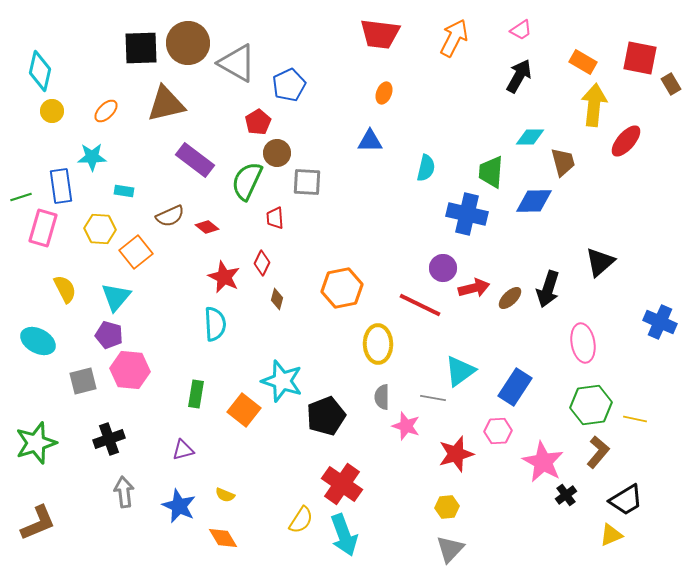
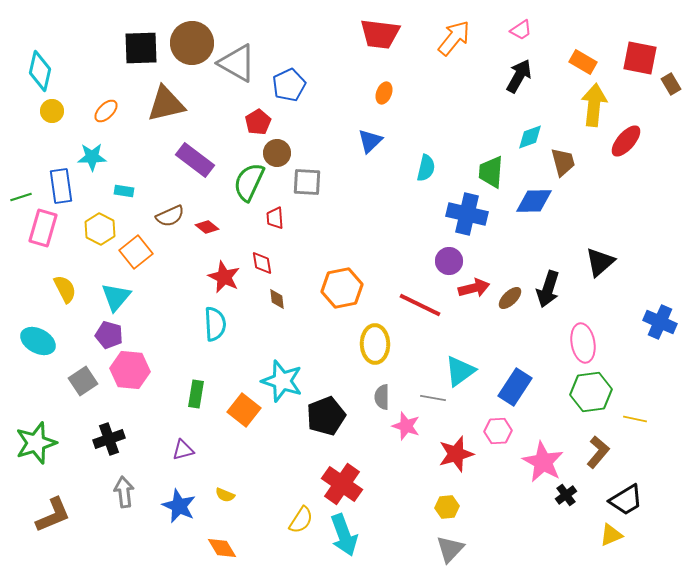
orange arrow at (454, 38): rotated 12 degrees clockwise
brown circle at (188, 43): moved 4 px right
cyan diamond at (530, 137): rotated 20 degrees counterclockwise
blue triangle at (370, 141): rotated 44 degrees counterclockwise
green semicircle at (247, 181): moved 2 px right, 1 px down
yellow hexagon at (100, 229): rotated 24 degrees clockwise
red diamond at (262, 263): rotated 35 degrees counterclockwise
purple circle at (443, 268): moved 6 px right, 7 px up
brown diamond at (277, 299): rotated 20 degrees counterclockwise
yellow ellipse at (378, 344): moved 3 px left
gray square at (83, 381): rotated 20 degrees counterclockwise
green hexagon at (591, 405): moved 13 px up
brown L-shape at (38, 523): moved 15 px right, 8 px up
orange diamond at (223, 538): moved 1 px left, 10 px down
